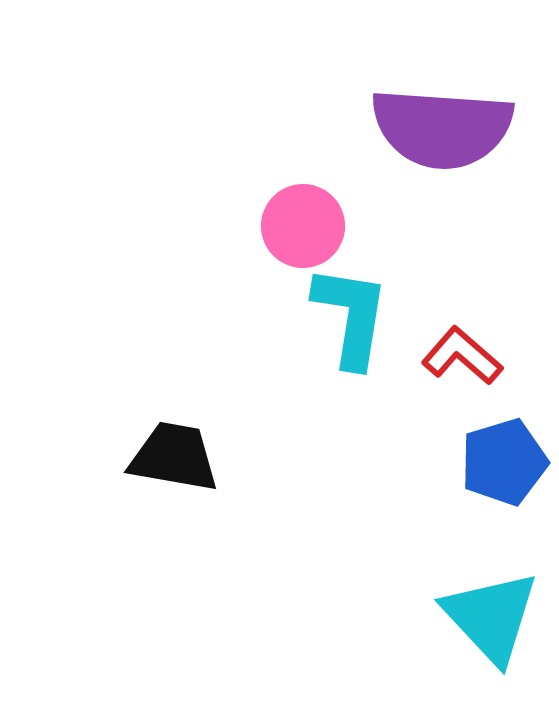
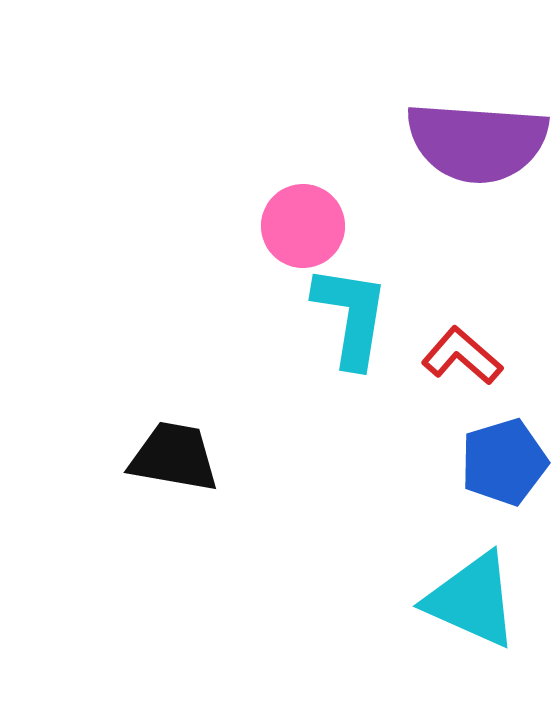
purple semicircle: moved 35 px right, 14 px down
cyan triangle: moved 19 px left, 17 px up; rotated 23 degrees counterclockwise
